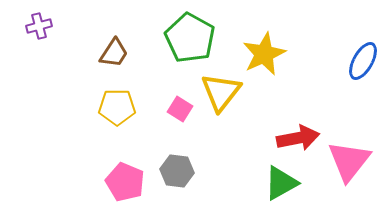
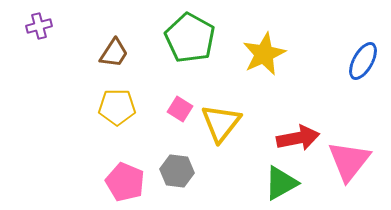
yellow triangle: moved 31 px down
